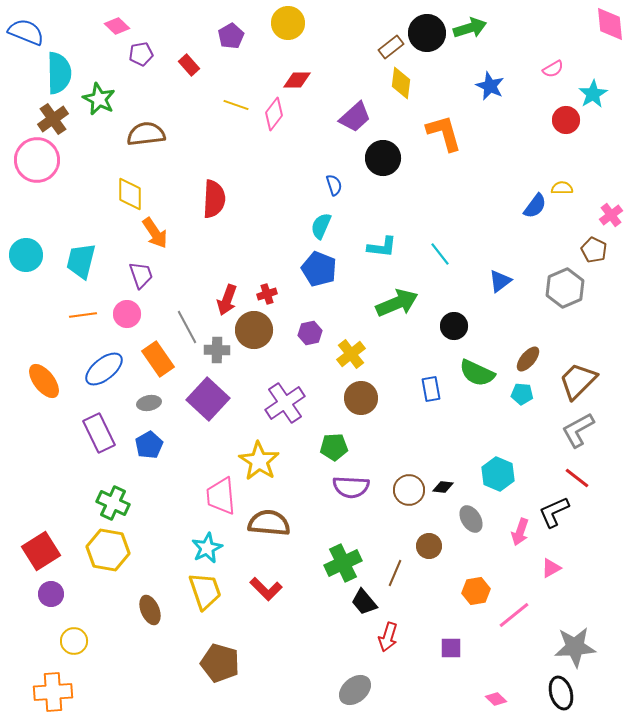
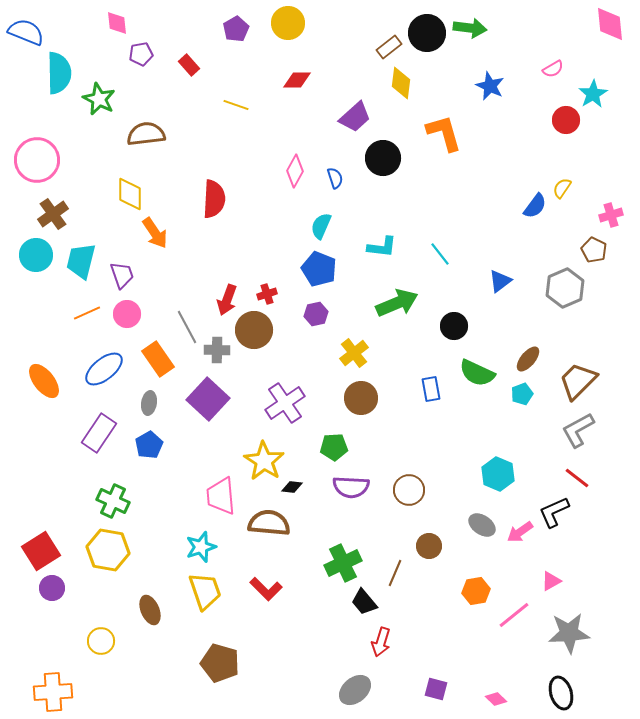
pink diamond at (117, 26): moved 3 px up; rotated 40 degrees clockwise
green arrow at (470, 28): rotated 24 degrees clockwise
purple pentagon at (231, 36): moved 5 px right, 7 px up
brown rectangle at (391, 47): moved 2 px left
pink diamond at (274, 114): moved 21 px right, 57 px down; rotated 8 degrees counterclockwise
brown cross at (53, 119): moved 95 px down
blue semicircle at (334, 185): moved 1 px right, 7 px up
yellow semicircle at (562, 188): rotated 55 degrees counterclockwise
pink cross at (611, 215): rotated 20 degrees clockwise
cyan circle at (26, 255): moved 10 px right
purple trapezoid at (141, 275): moved 19 px left
orange line at (83, 315): moved 4 px right, 2 px up; rotated 16 degrees counterclockwise
purple hexagon at (310, 333): moved 6 px right, 19 px up
yellow cross at (351, 354): moved 3 px right, 1 px up
cyan pentagon at (522, 394): rotated 25 degrees counterclockwise
gray ellipse at (149, 403): rotated 70 degrees counterclockwise
purple rectangle at (99, 433): rotated 60 degrees clockwise
yellow star at (259, 461): moved 5 px right
black diamond at (443, 487): moved 151 px left
green cross at (113, 503): moved 2 px up
gray ellipse at (471, 519): moved 11 px right, 6 px down; rotated 24 degrees counterclockwise
pink arrow at (520, 532): rotated 36 degrees clockwise
cyan star at (207, 548): moved 6 px left, 1 px up; rotated 8 degrees clockwise
pink triangle at (551, 568): moved 13 px down
purple circle at (51, 594): moved 1 px right, 6 px up
red arrow at (388, 637): moved 7 px left, 5 px down
yellow circle at (74, 641): moved 27 px right
gray star at (575, 647): moved 6 px left, 14 px up
purple square at (451, 648): moved 15 px left, 41 px down; rotated 15 degrees clockwise
